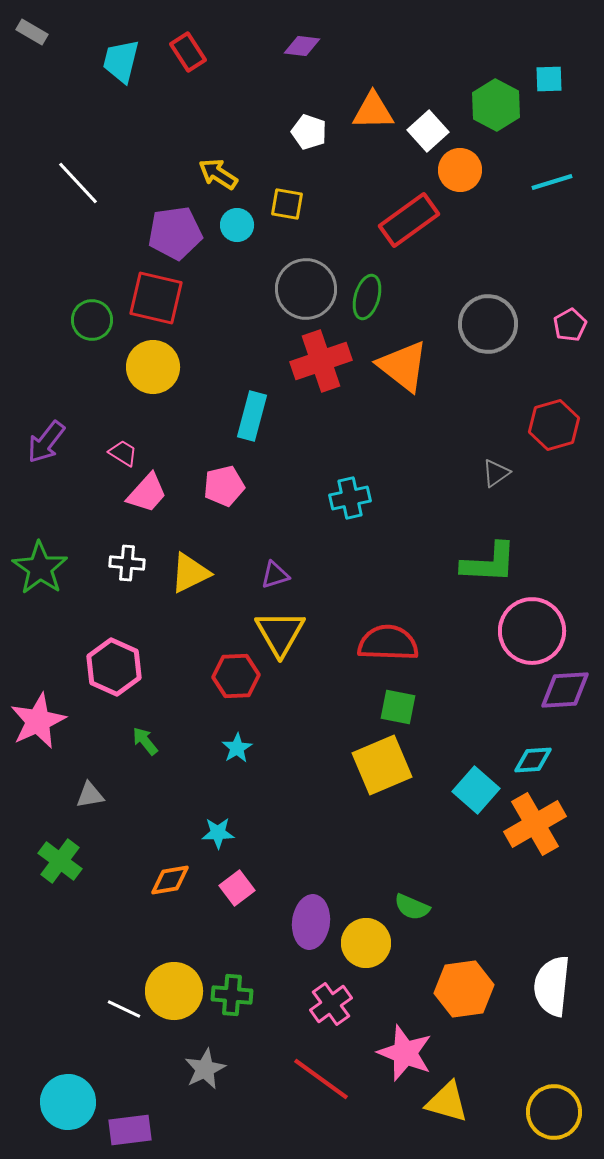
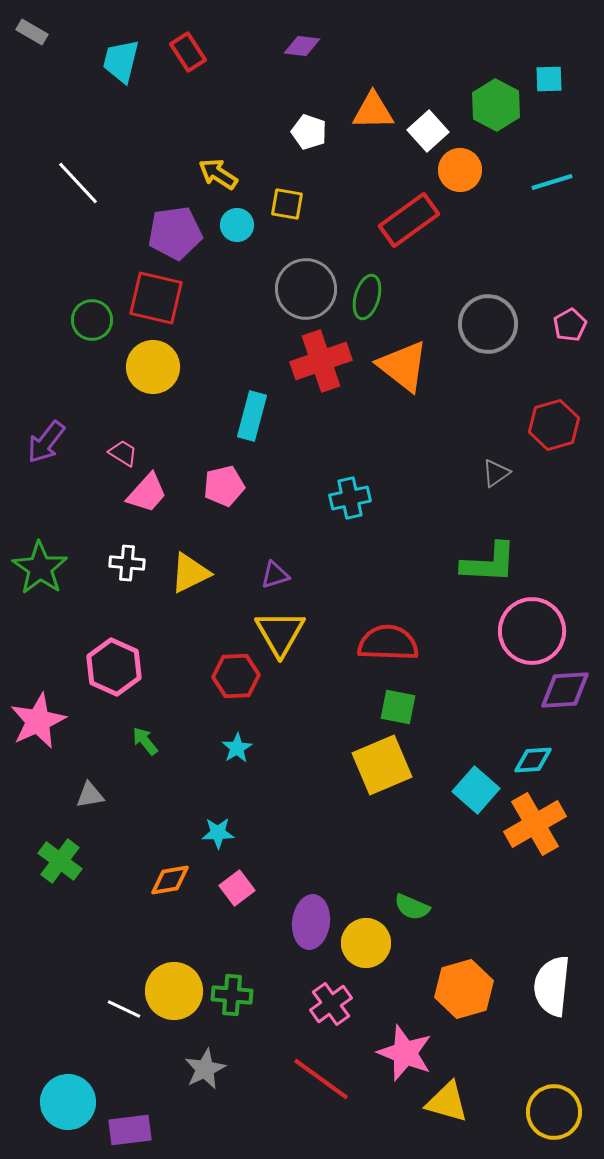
orange hexagon at (464, 989): rotated 8 degrees counterclockwise
